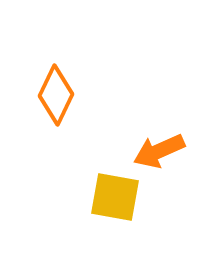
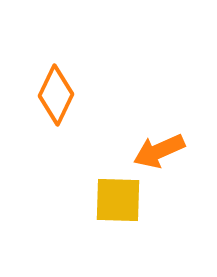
yellow square: moved 3 px right, 3 px down; rotated 8 degrees counterclockwise
